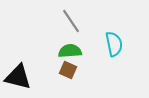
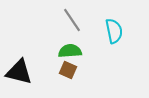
gray line: moved 1 px right, 1 px up
cyan semicircle: moved 13 px up
black triangle: moved 1 px right, 5 px up
